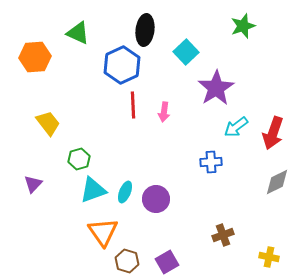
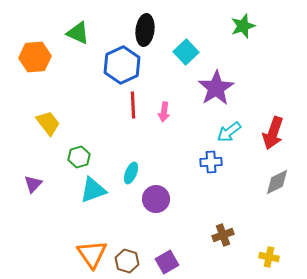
cyan arrow: moved 7 px left, 5 px down
green hexagon: moved 2 px up
cyan ellipse: moved 6 px right, 19 px up
orange triangle: moved 11 px left, 22 px down
